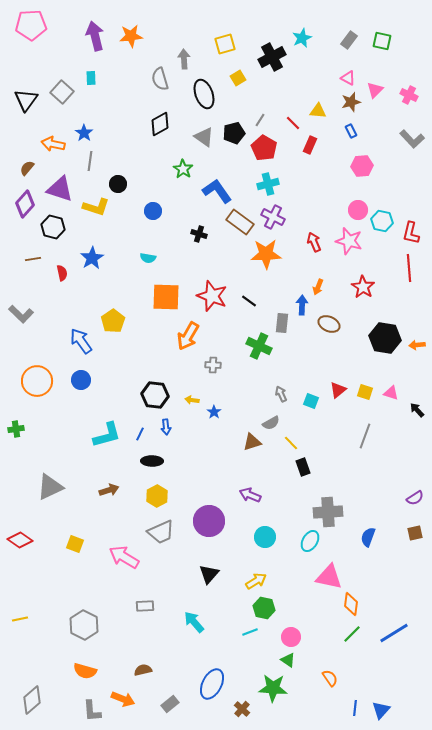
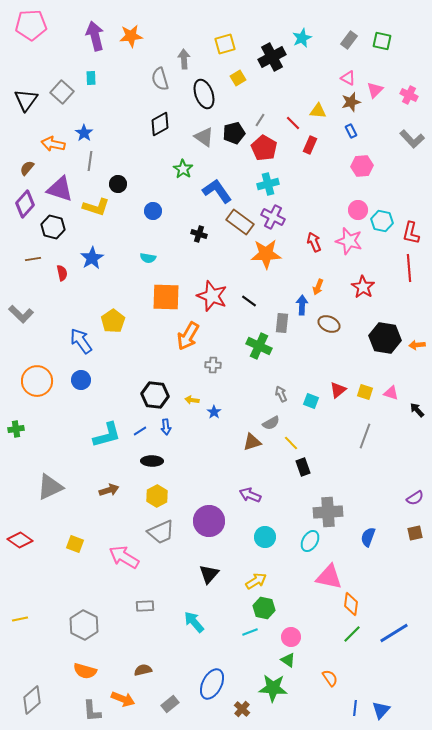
blue line at (140, 434): moved 3 px up; rotated 32 degrees clockwise
